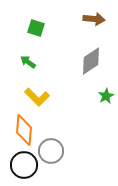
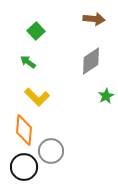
green square: moved 3 px down; rotated 30 degrees clockwise
black circle: moved 2 px down
